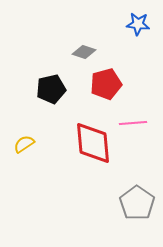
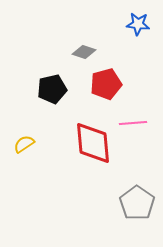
black pentagon: moved 1 px right
